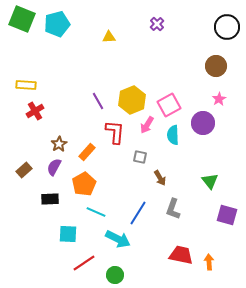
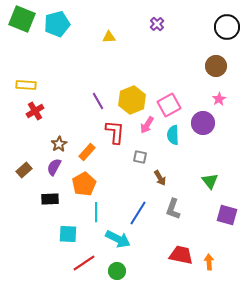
cyan line: rotated 66 degrees clockwise
green circle: moved 2 px right, 4 px up
